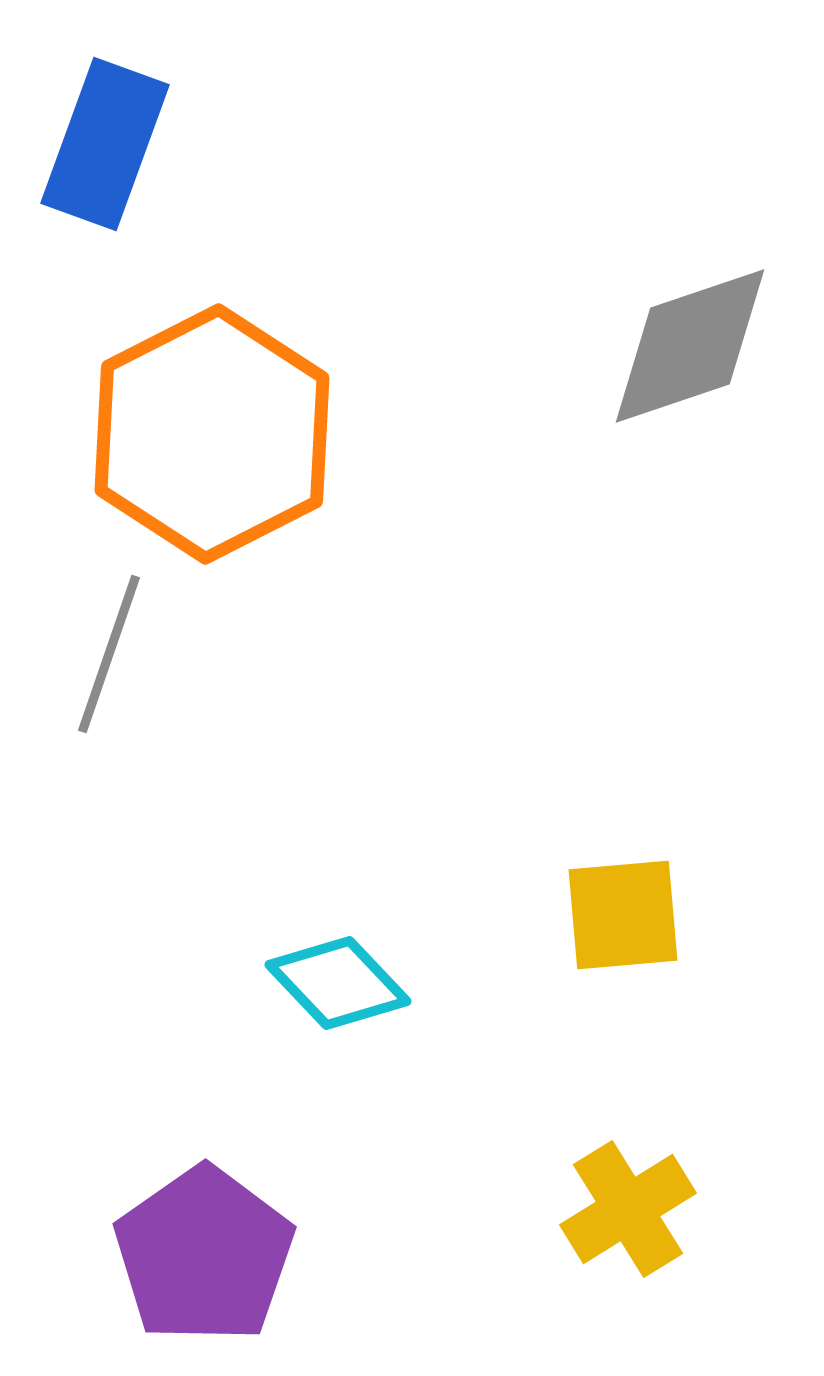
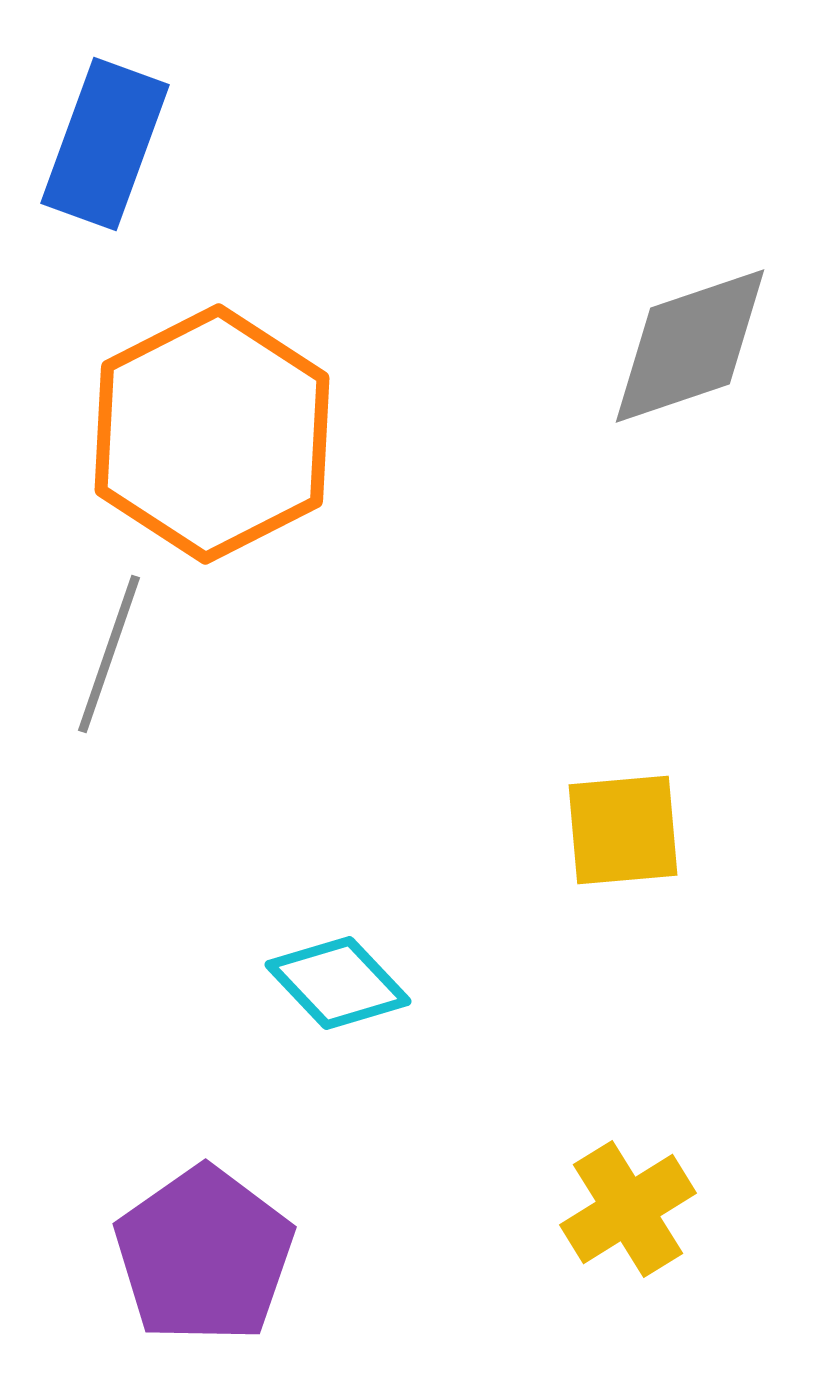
yellow square: moved 85 px up
